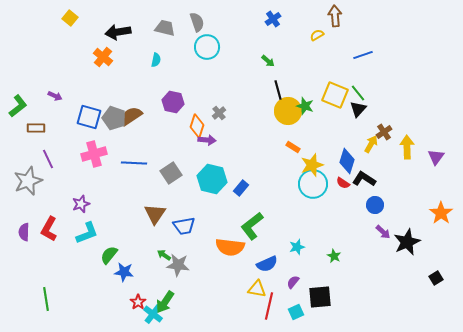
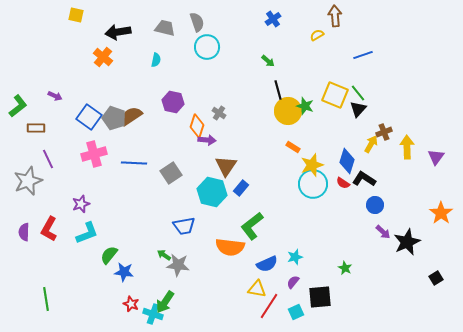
yellow square at (70, 18): moved 6 px right, 3 px up; rotated 28 degrees counterclockwise
gray cross at (219, 113): rotated 16 degrees counterclockwise
blue square at (89, 117): rotated 20 degrees clockwise
brown cross at (384, 132): rotated 14 degrees clockwise
cyan hexagon at (212, 179): moved 13 px down
brown triangle at (155, 214): moved 71 px right, 48 px up
cyan star at (297, 247): moved 2 px left, 10 px down
green star at (334, 256): moved 11 px right, 12 px down
red star at (138, 302): moved 7 px left, 2 px down; rotated 14 degrees counterclockwise
red line at (269, 306): rotated 20 degrees clockwise
cyan cross at (153, 314): rotated 18 degrees counterclockwise
